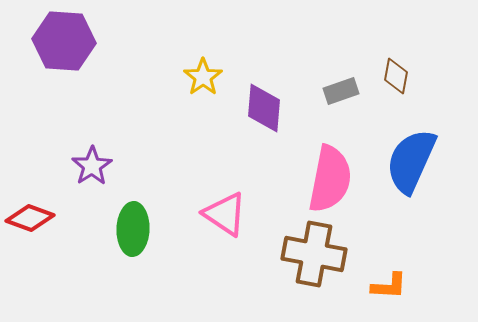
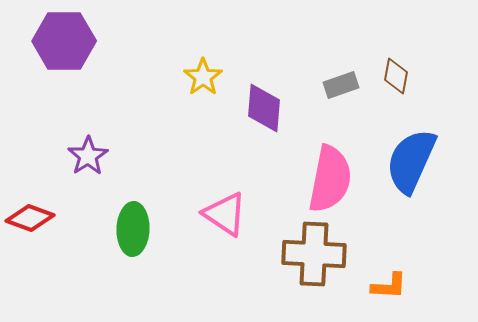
purple hexagon: rotated 4 degrees counterclockwise
gray rectangle: moved 6 px up
purple star: moved 4 px left, 10 px up
brown cross: rotated 8 degrees counterclockwise
